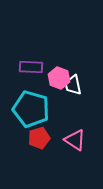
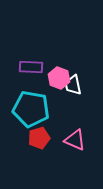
cyan pentagon: rotated 6 degrees counterclockwise
pink triangle: rotated 10 degrees counterclockwise
